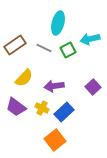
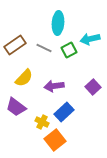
cyan ellipse: rotated 10 degrees counterclockwise
green square: moved 1 px right
yellow cross: moved 14 px down
